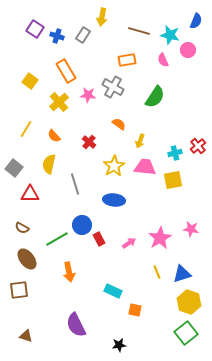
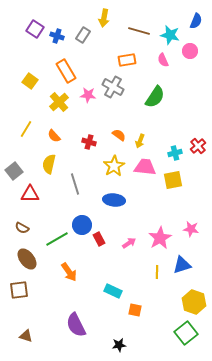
yellow arrow at (102, 17): moved 2 px right, 1 px down
pink circle at (188, 50): moved 2 px right, 1 px down
orange semicircle at (119, 124): moved 11 px down
red cross at (89, 142): rotated 24 degrees counterclockwise
gray square at (14, 168): moved 3 px down; rotated 12 degrees clockwise
orange arrow at (69, 272): rotated 24 degrees counterclockwise
yellow line at (157, 272): rotated 24 degrees clockwise
blue triangle at (182, 274): moved 9 px up
yellow hexagon at (189, 302): moved 5 px right
